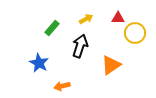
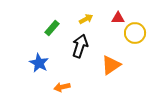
orange arrow: moved 1 px down
